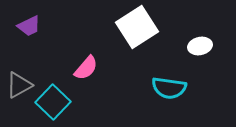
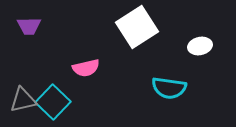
purple trapezoid: rotated 25 degrees clockwise
pink semicircle: rotated 36 degrees clockwise
gray triangle: moved 4 px right, 15 px down; rotated 16 degrees clockwise
